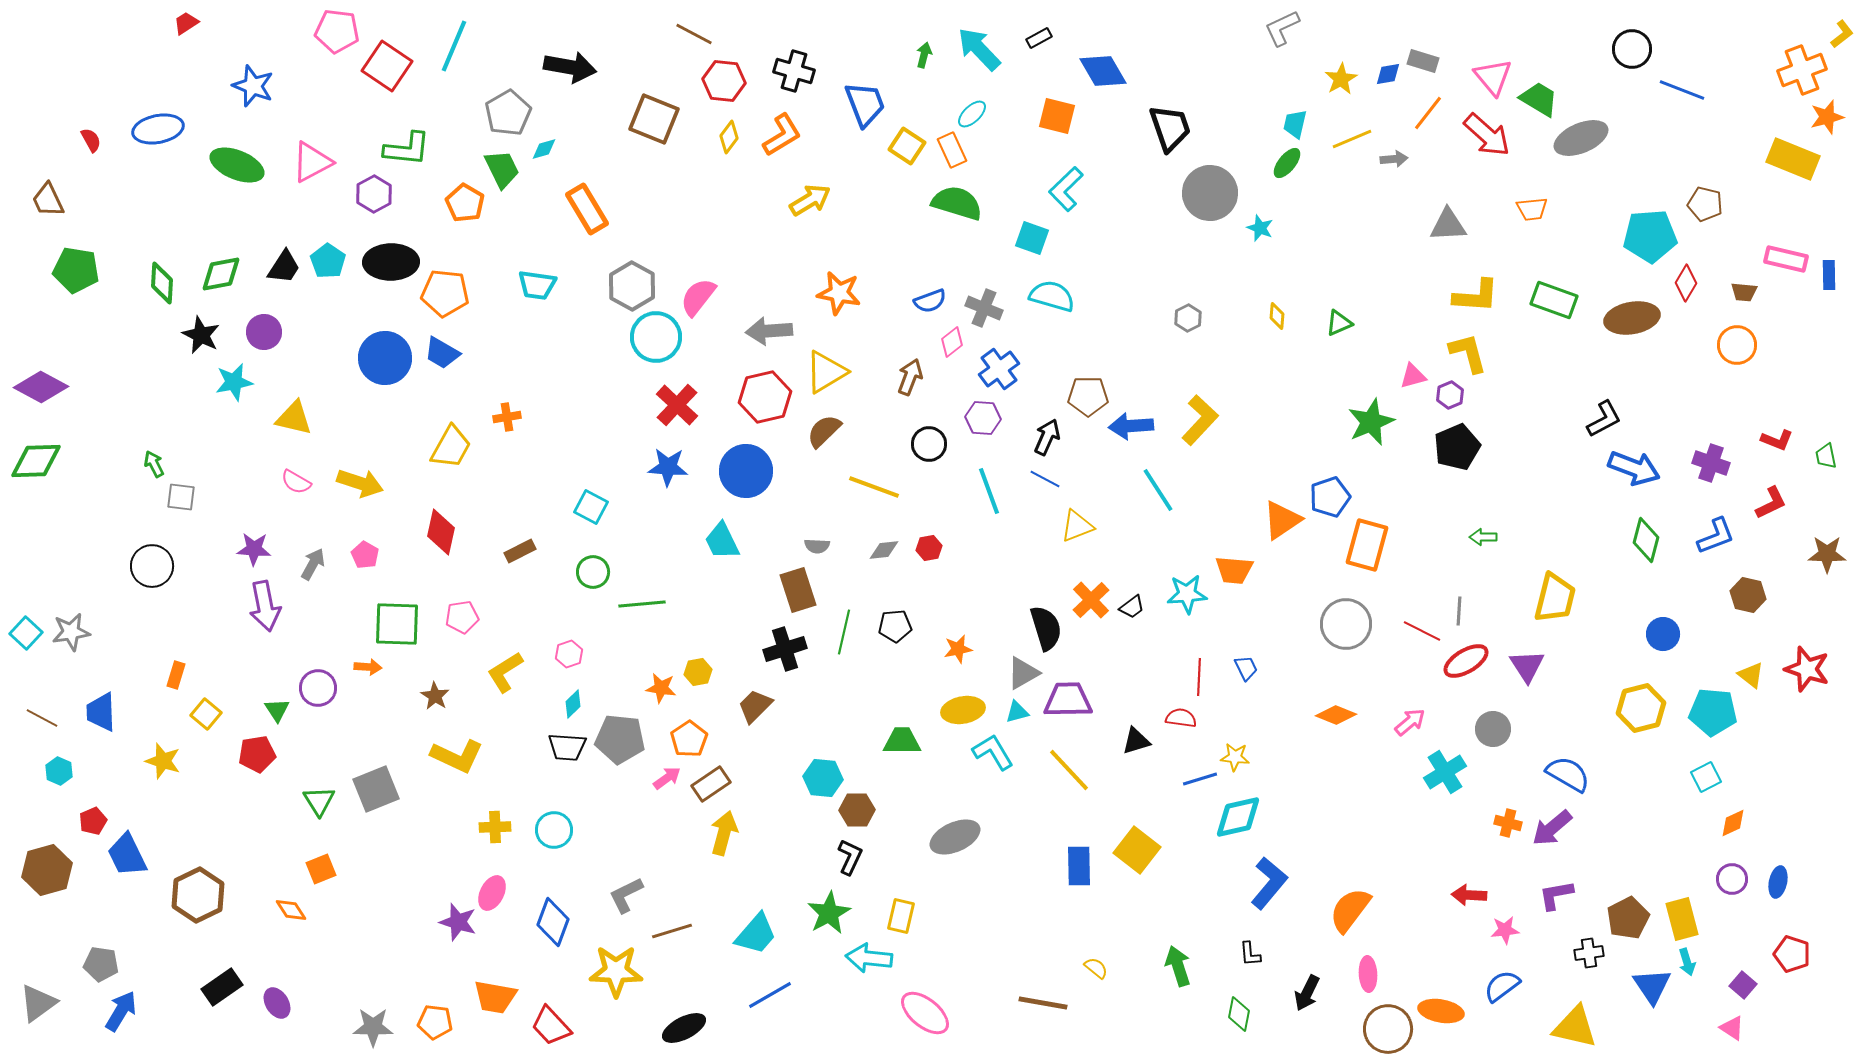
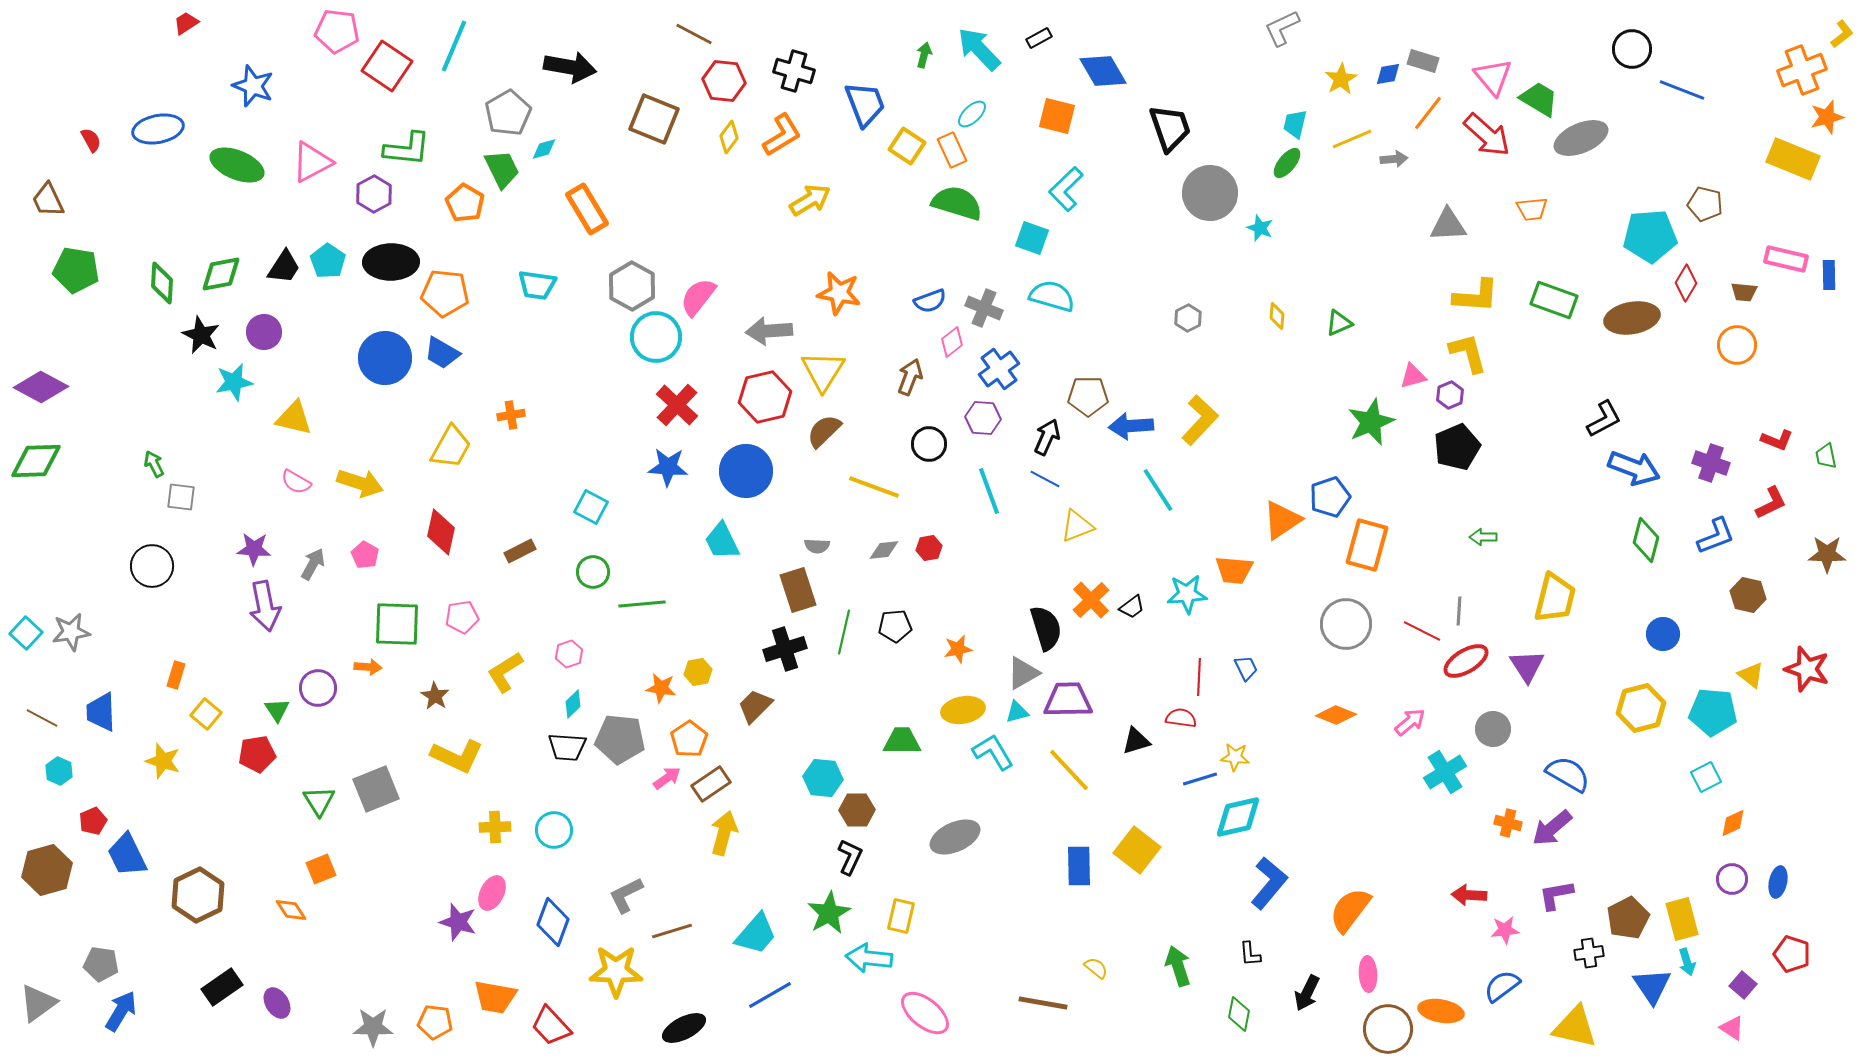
yellow triangle at (826, 372): moved 3 px left, 1 px up; rotated 27 degrees counterclockwise
orange cross at (507, 417): moved 4 px right, 2 px up
